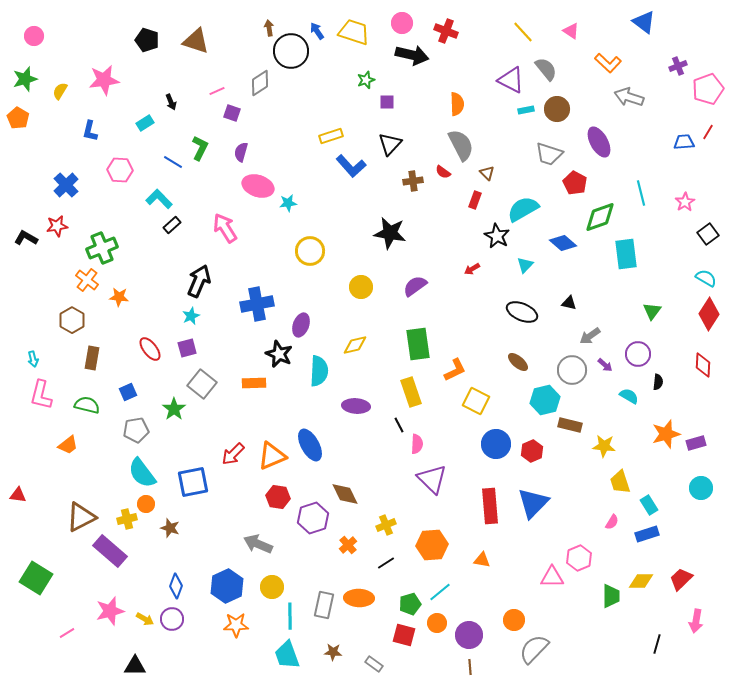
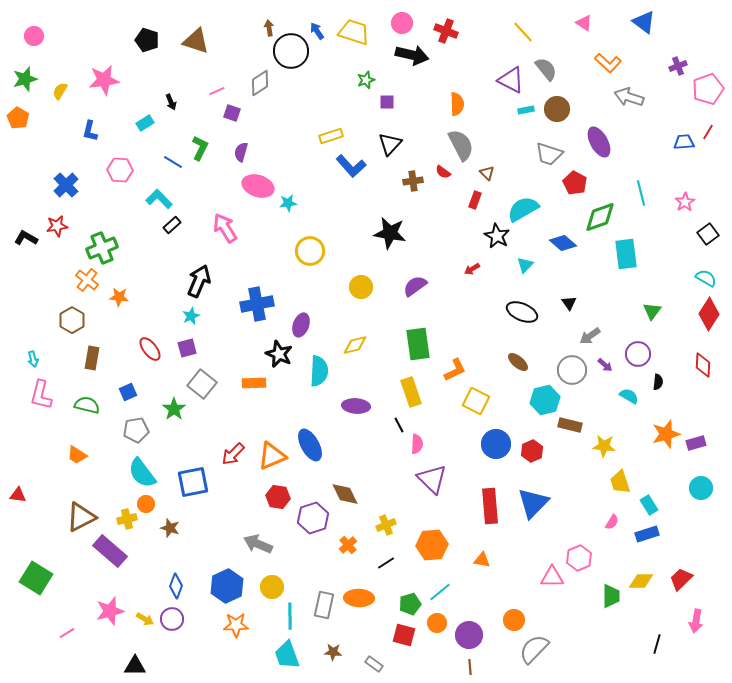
pink triangle at (571, 31): moved 13 px right, 8 px up
black triangle at (569, 303): rotated 42 degrees clockwise
orange trapezoid at (68, 445): moved 9 px right, 10 px down; rotated 70 degrees clockwise
